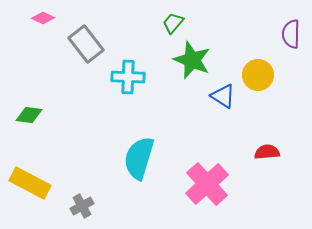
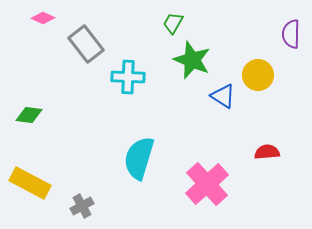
green trapezoid: rotated 10 degrees counterclockwise
